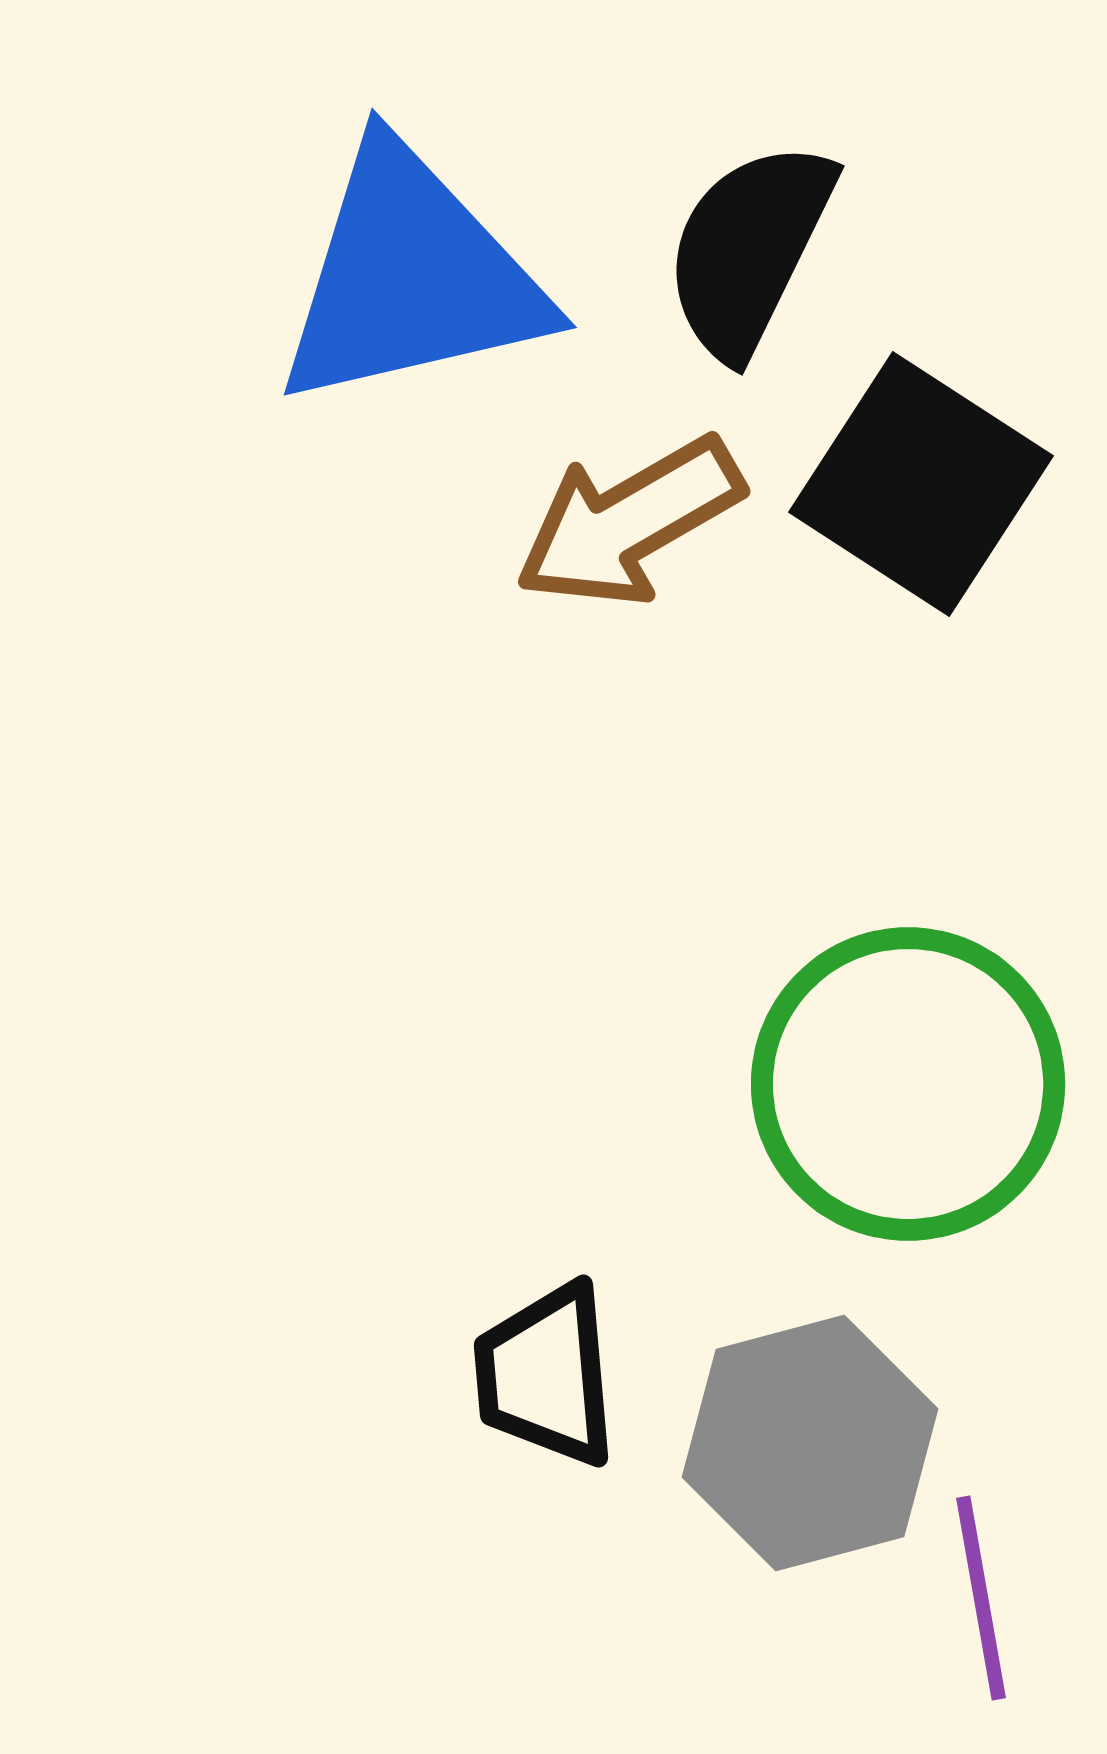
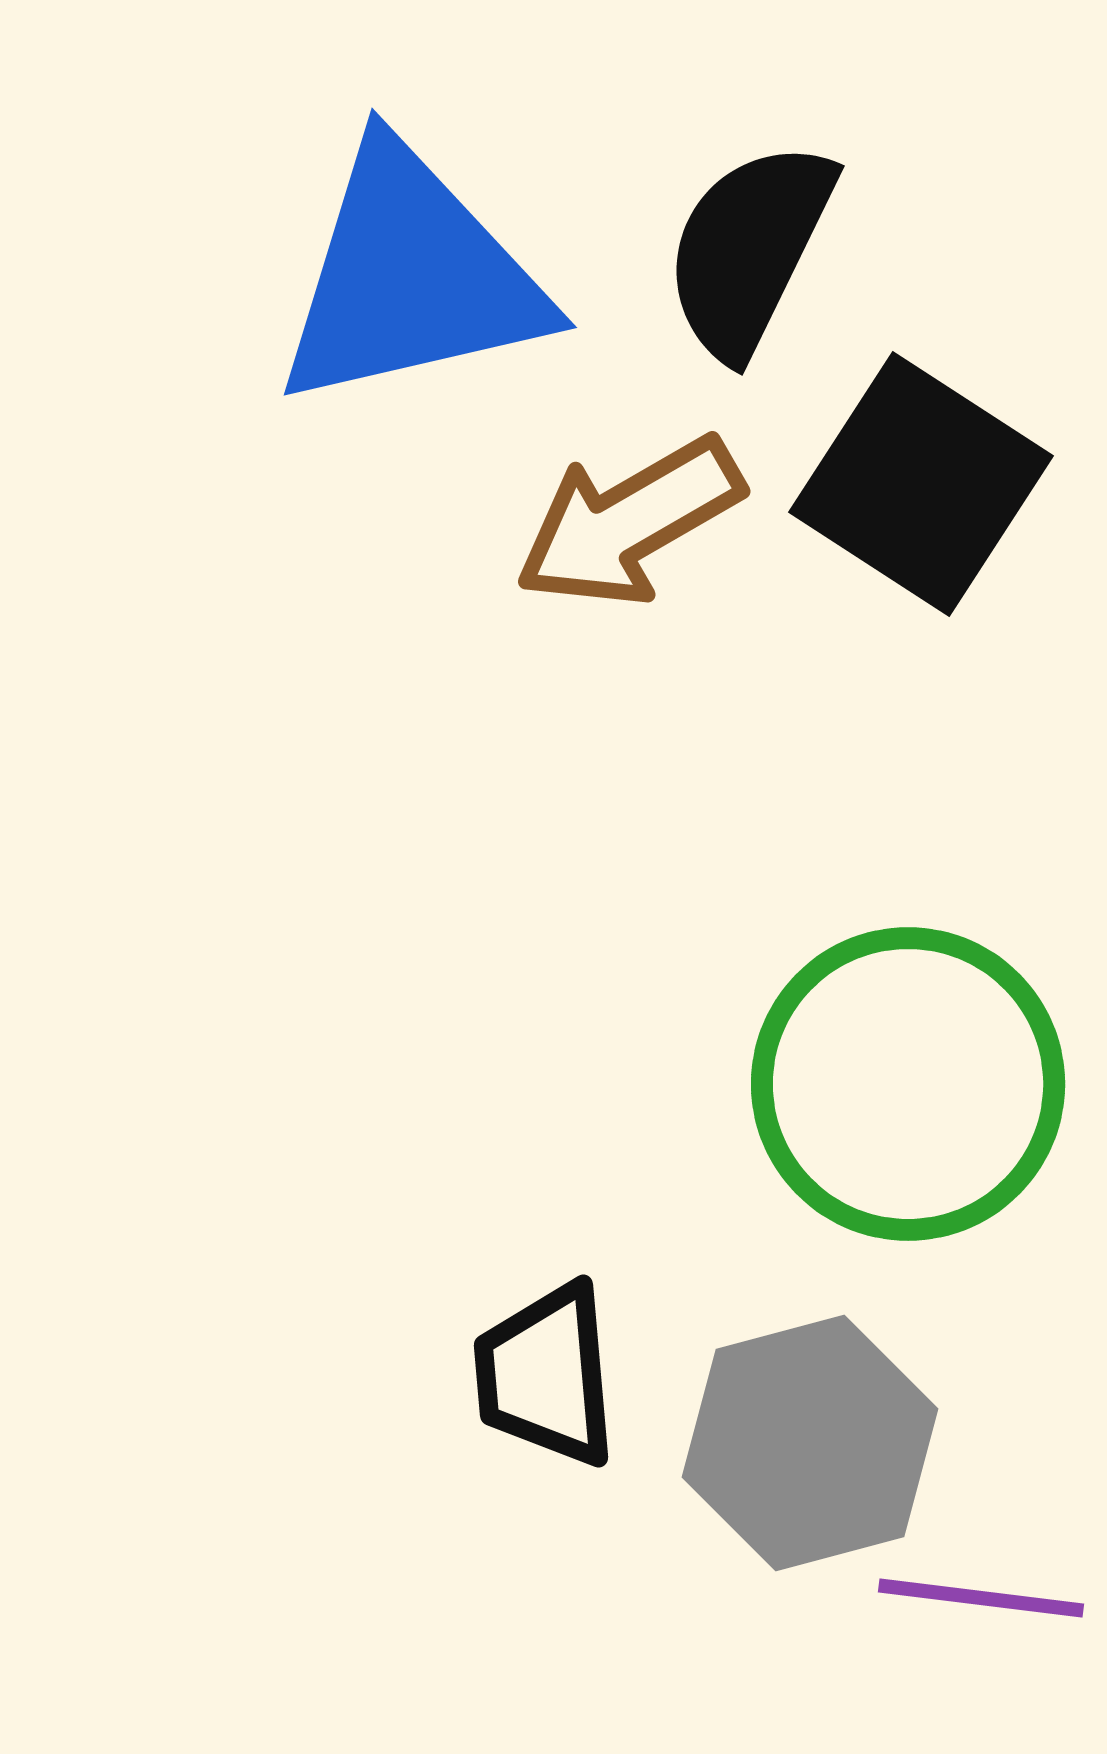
purple line: rotated 73 degrees counterclockwise
